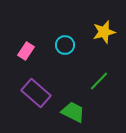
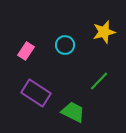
purple rectangle: rotated 8 degrees counterclockwise
